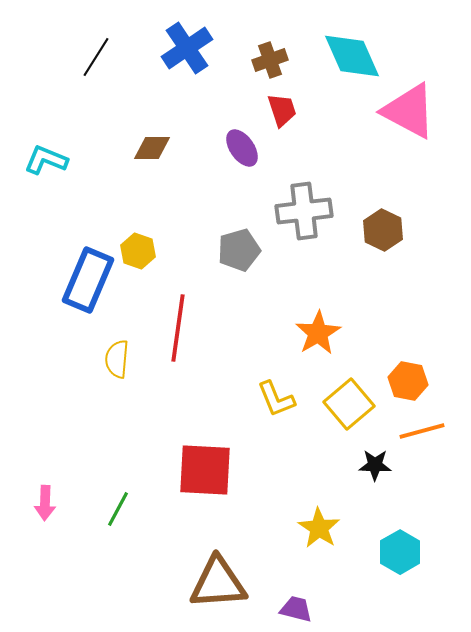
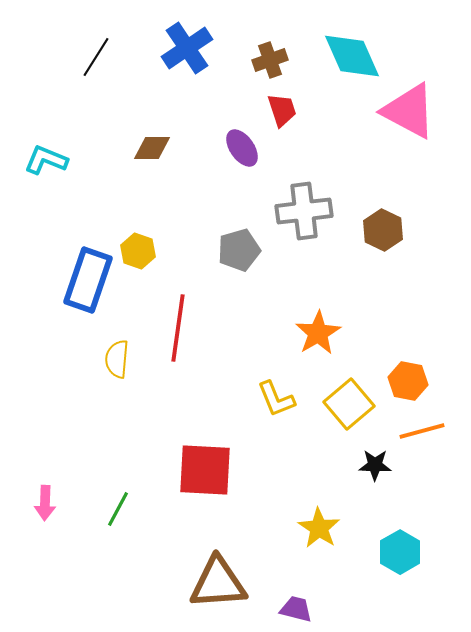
blue rectangle: rotated 4 degrees counterclockwise
